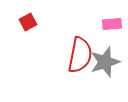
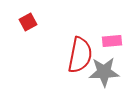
pink rectangle: moved 17 px down
gray star: moved 1 px left, 10 px down; rotated 16 degrees clockwise
